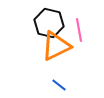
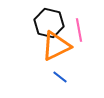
blue line: moved 1 px right, 8 px up
